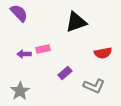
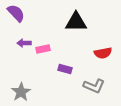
purple semicircle: moved 3 px left
black triangle: rotated 20 degrees clockwise
purple arrow: moved 11 px up
purple rectangle: moved 4 px up; rotated 56 degrees clockwise
gray star: moved 1 px right, 1 px down
